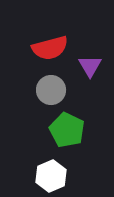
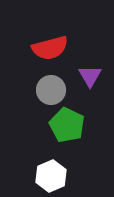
purple triangle: moved 10 px down
green pentagon: moved 5 px up
